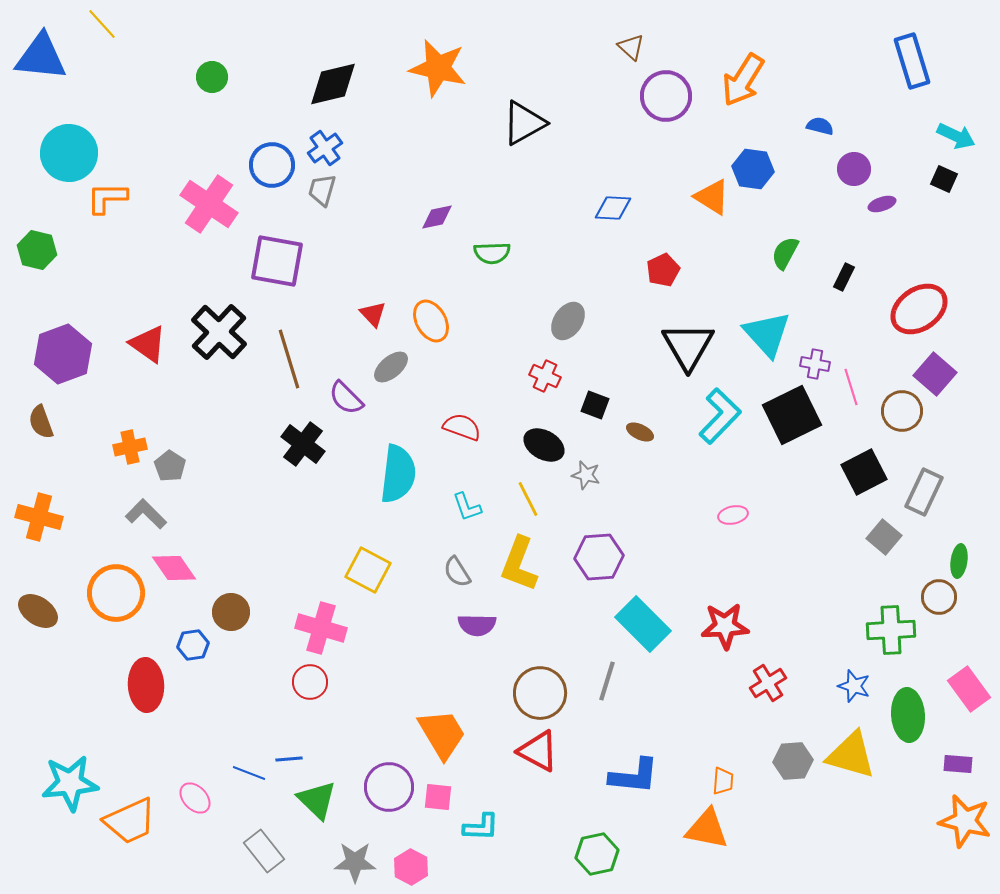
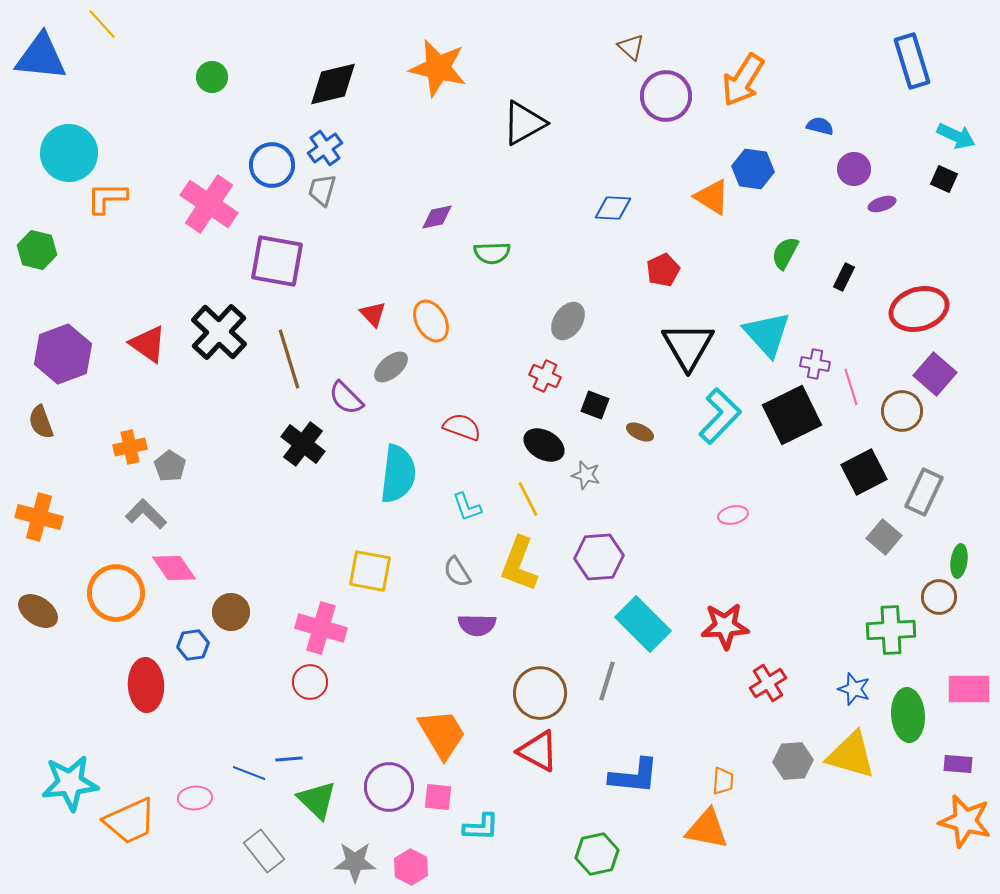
red ellipse at (919, 309): rotated 18 degrees clockwise
yellow square at (368, 570): moved 2 px right, 1 px down; rotated 18 degrees counterclockwise
blue star at (854, 686): moved 3 px down
pink rectangle at (969, 689): rotated 54 degrees counterclockwise
pink ellipse at (195, 798): rotated 52 degrees counterclockwise
